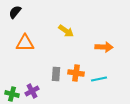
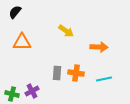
orange triangle: moved 3 px left, 1 px up
orange arrow: moved 5 px left
gray rectangle: moved 1 px right, 1 px up
cyan line: moved 5 px right
